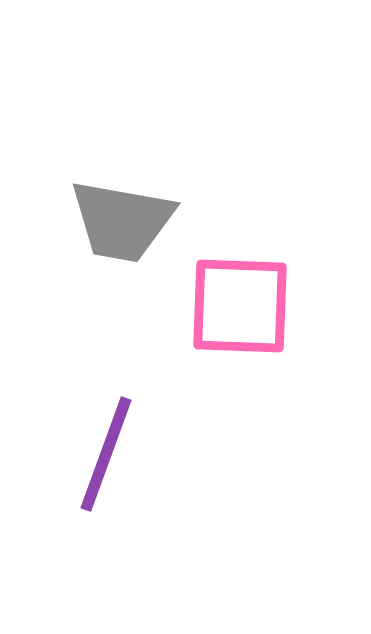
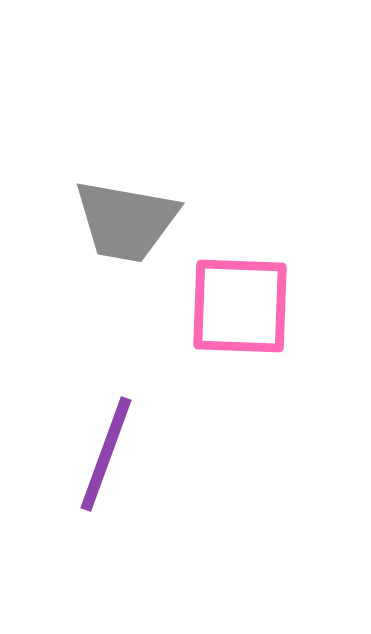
gray trapezoid: moved 4 px right
